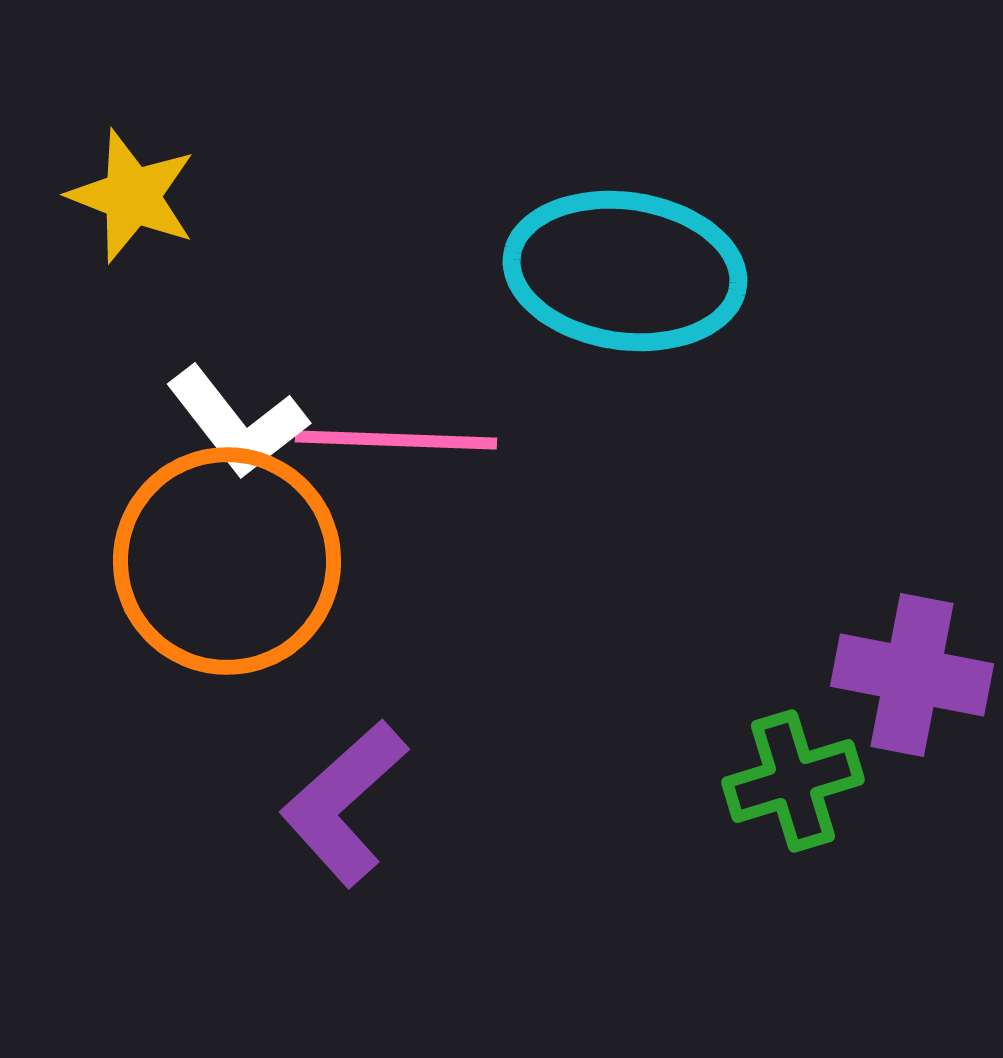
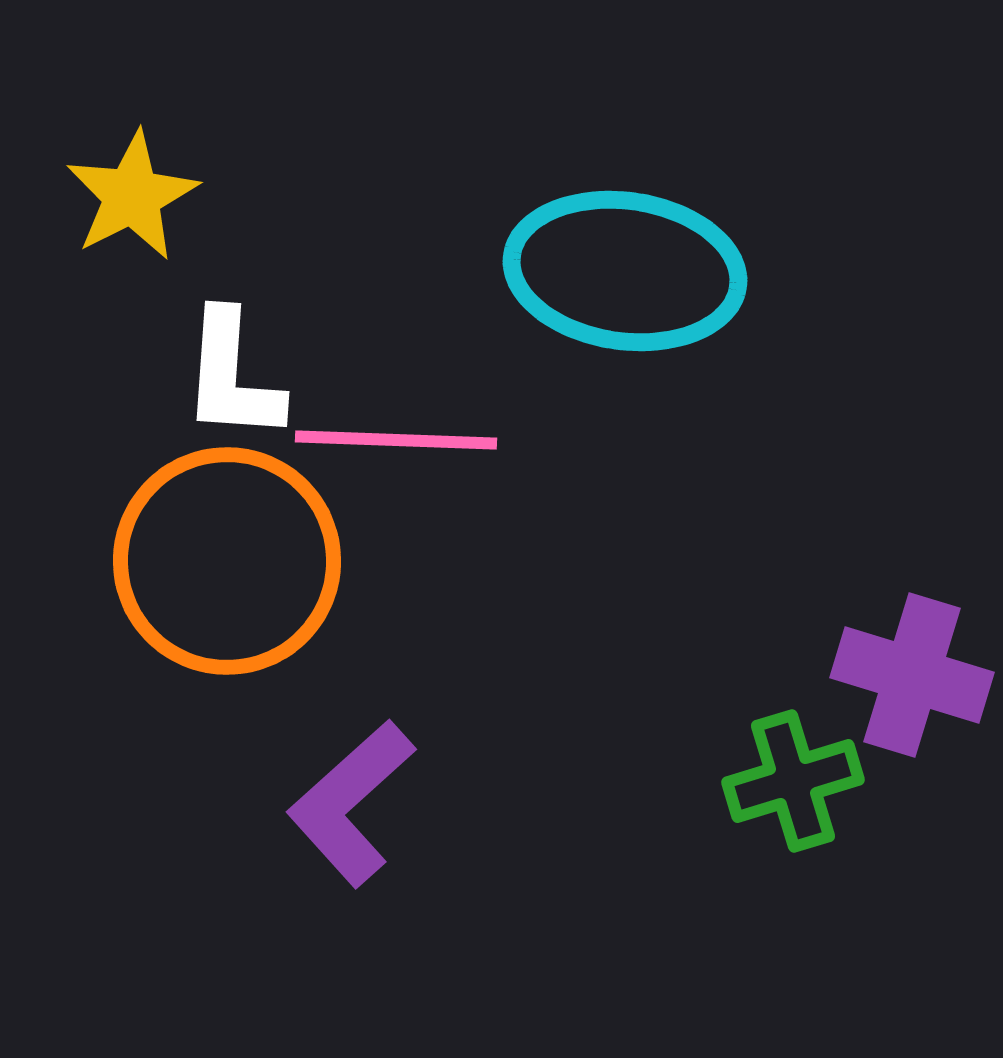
yellow star: rotated 24 degrees clockwise
white L-shape: moved 5 px left, 46 px up; rotated 42 degrees clockwise
purple cross: rotated 6 degrees clockwise
purple L-shape: moved 7 px right
